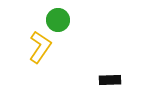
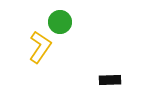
green circle: moved 2 px right, 2 px down
